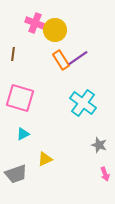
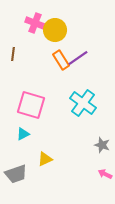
pink square: moved 11 px right, 7 px down
gray star: moved 3 px right
pink arrow: rotated 136 degrees clockwise
